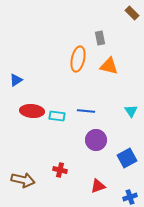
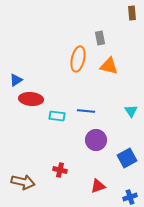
brown rectangle: rotated 40 degrees clockwise
red ellipse: moved 1 px left, 12 px up
brown arrow: moved 2 px down
